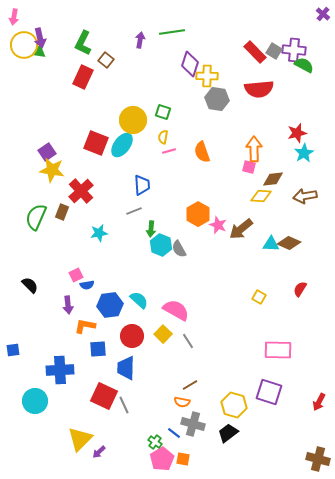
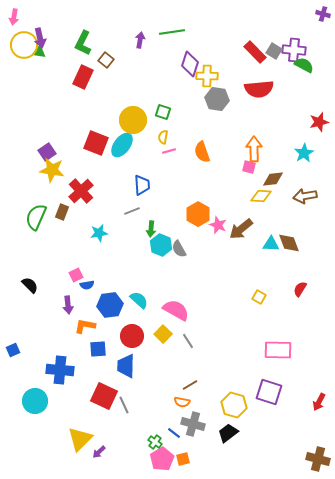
purple cross at (323, 14): rotated 24 degrees counterclockwise
red star at (297, 133): moved 22 px right, 11 px up
gray line at (134, 211): moved 2 px left
brown diamond at (289, 243): rotated 45 degrees clockwise
blue square at (13, 350): rotated 16 degrees counterclockwise
blue trapezoid at (126, 368): moved 2 px up
blue cross at (60, 370): rotated 8 degrees clockwise
orange square at (183, 459): rotated 24 degrees counterclockwise
